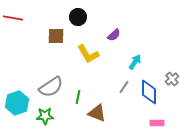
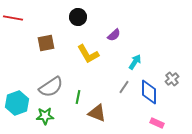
brown square: moved 10 px left, 7 px down; rotated 12 degrees counterclockwise
pink rectangle: rotated 24 degrees clockwise
